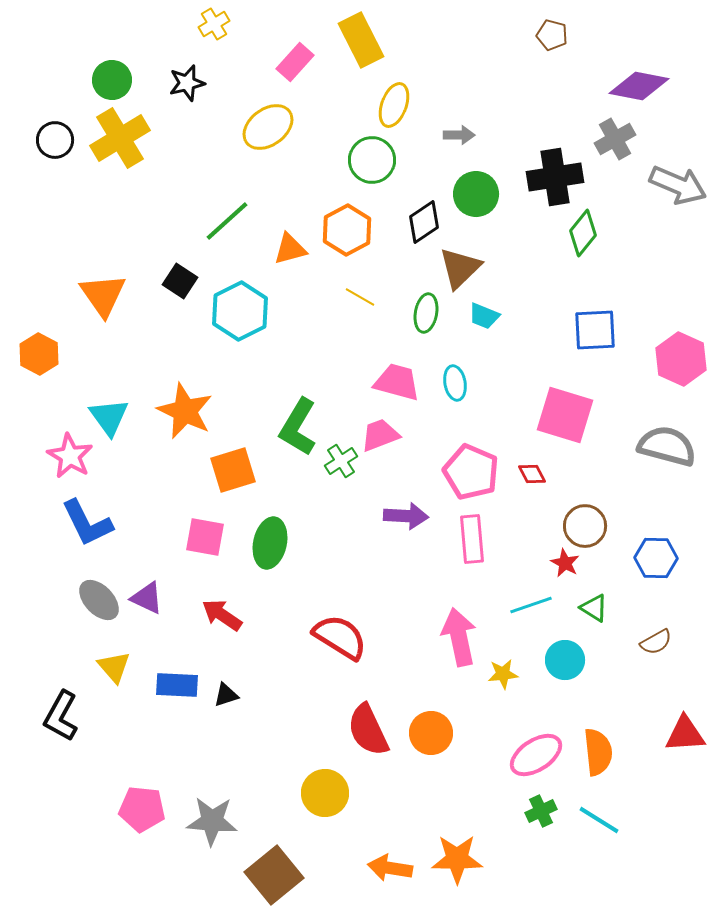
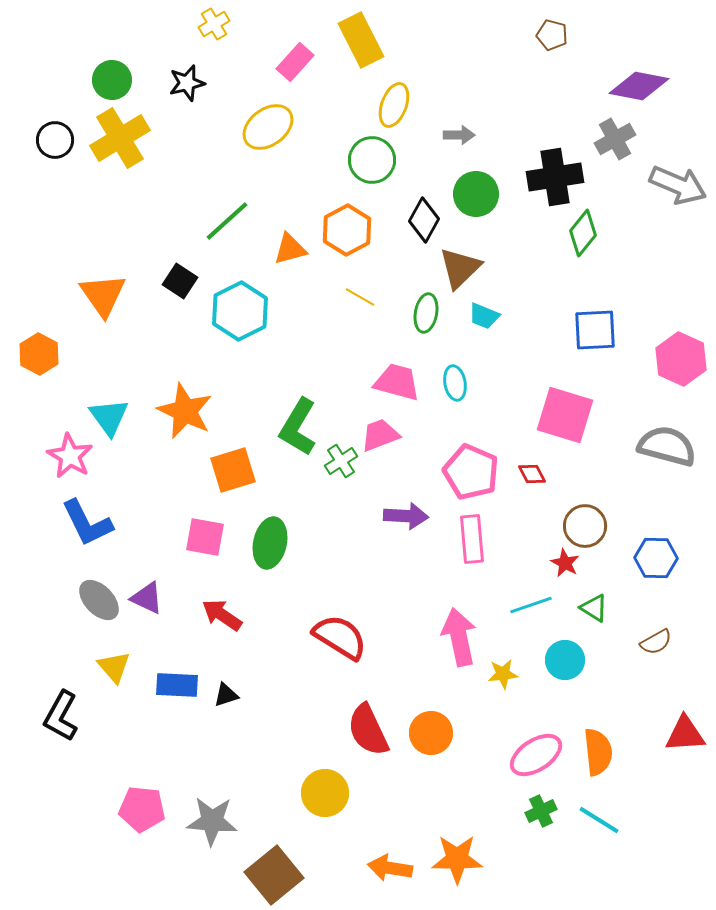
black diamond at (424, 222): moved 2 px up; rotated 27 degrees counterclockwise
